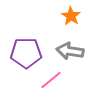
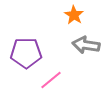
orange star: moved 3 px right, 1 px up
gray arrow: moved 16 px right, 6 px up
